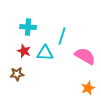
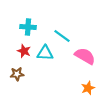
cyan line: rotated 72 degrees counterclockwise
